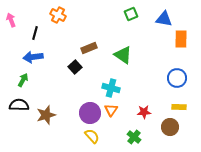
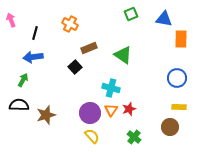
orange cross: moved 12 px right, 9 px down
red star: moved 15 px left, 3 px up; rotated 16 degrees counterclockwise
